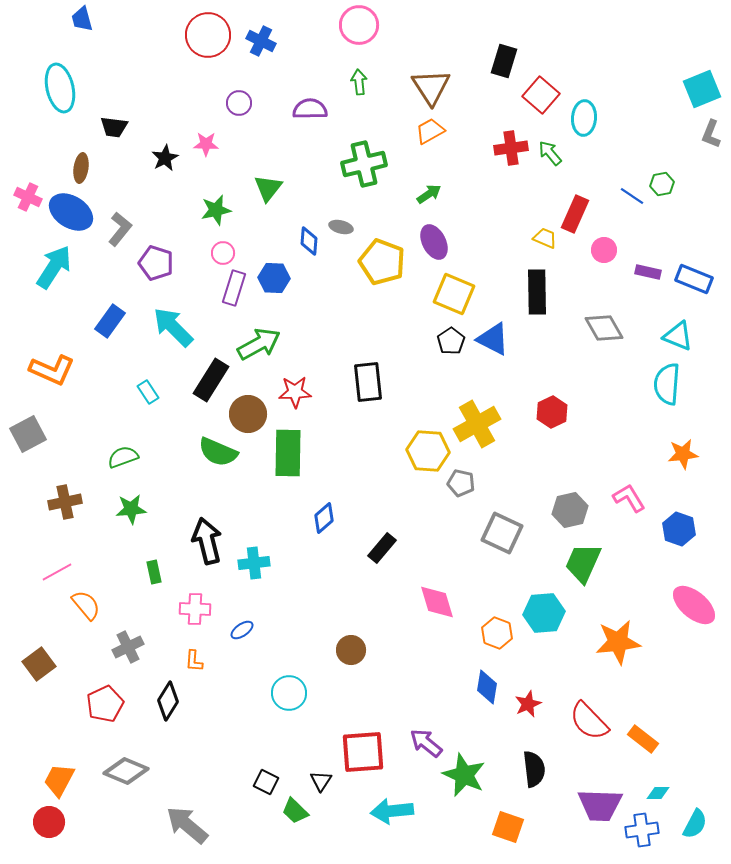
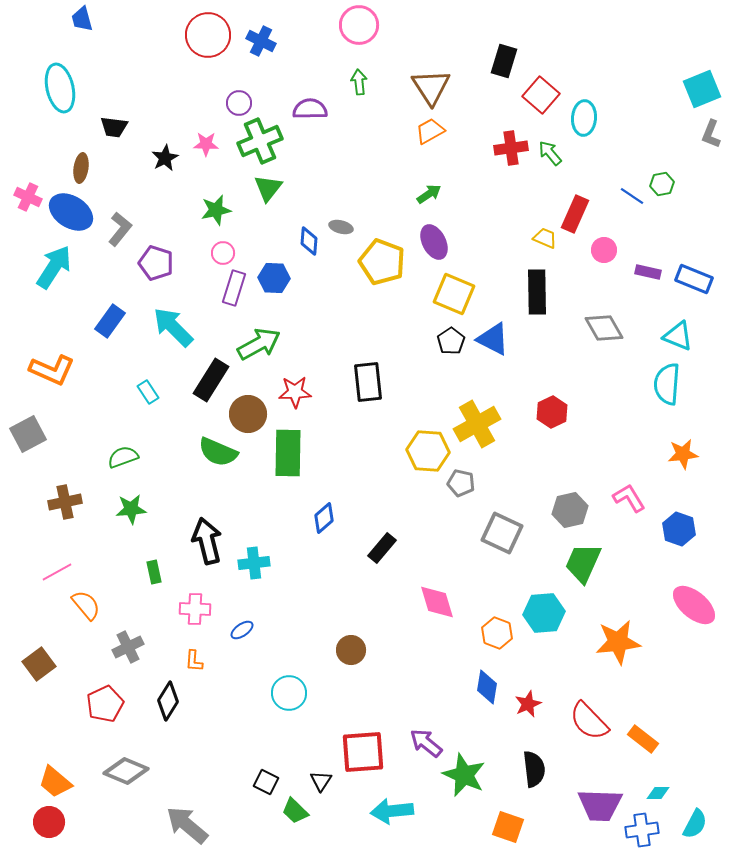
green cross at (364, 164): moved 104 px left, 23 px up; rotated 9 degrees counterclockwise
orange trapezoid at (59, 780): moved 4 px left, 2 px down; rotated 78 degrees counterclockwise
